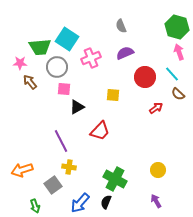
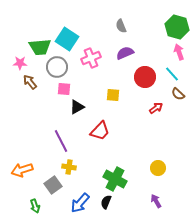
yellow circle: moved 2 px up
